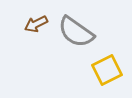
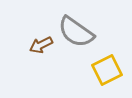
brown arrow: moved 5 px right, 21 px down
